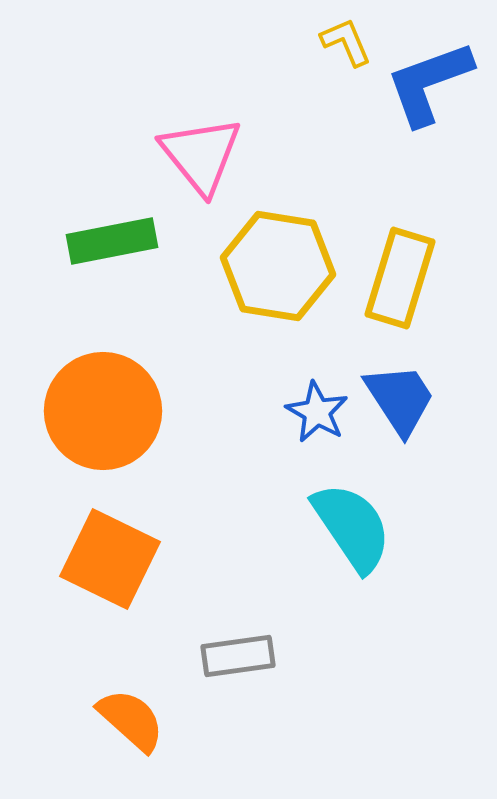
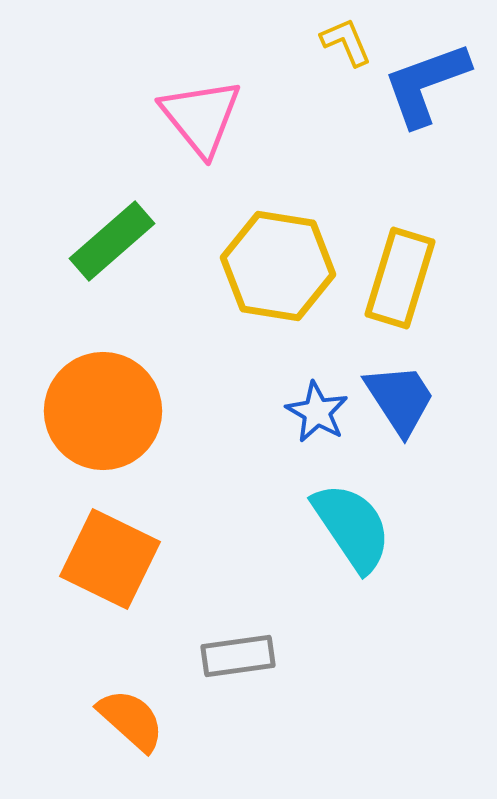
blue L-shape: moved 3 px left, 1 px down
pink triangle: moved 38 px up
green rectangle: rotated 30 degrees counterclockwise
